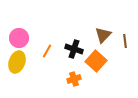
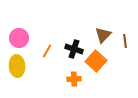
yellow ellipse: moved 4 px down; rotated 25 degrees counterclockwise
orange cross: rotated 16 degrees clockwise
